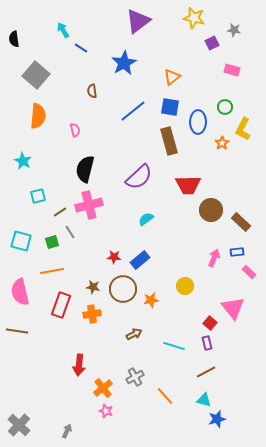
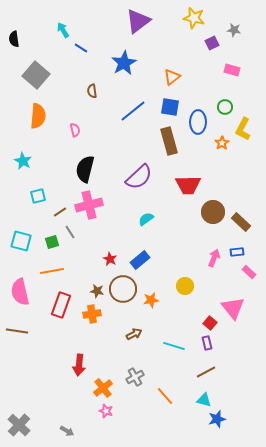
brown circle at (211, 210): moved 2 px right, 2 px down
red star at (114, 257): moved 4 px left, 2 px down; rotated 24 degrees clockwise
brown star at (93, 287): moved 4 px right, 4 px down
gray arrow at (67, 431): rotated 96 degrees clockwise
